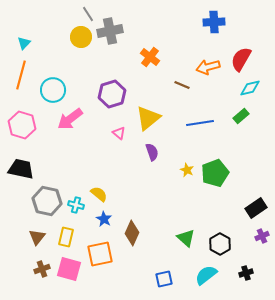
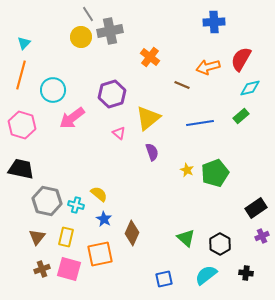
pink arrow: moved 2 px right, 1 px up
black cross: rotated 24 degrees clockwise
